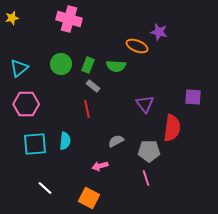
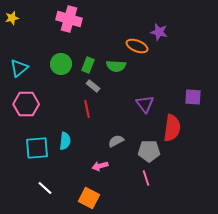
cyan square: moved 2 px right, 4 px down
